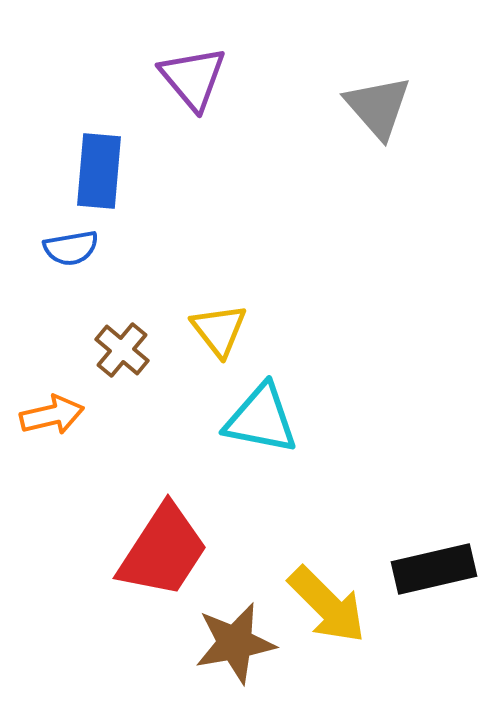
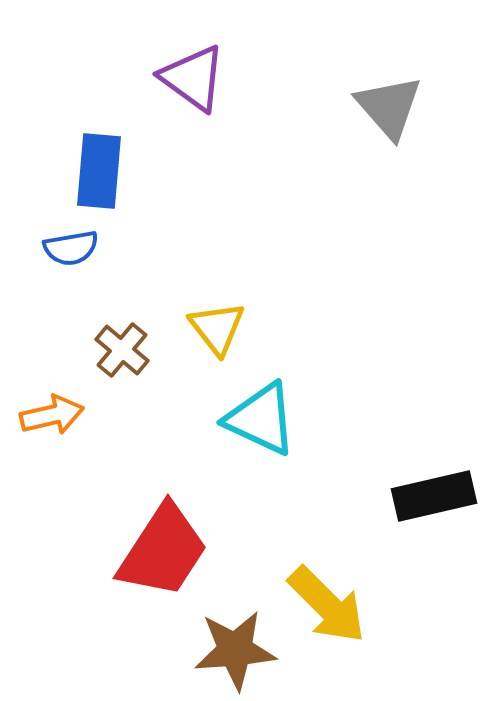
purple triangle: rotated 14 degrees counterclockwise
gray triangle: moved 11 px right
yellow triangle: moved 2 px left, 2 px up
cyan triangle: rotated 14 degrees clockwise
black rectangle: moved 73 px up
brown star: moved 7 px down; rotated 6 degrees clockwise
